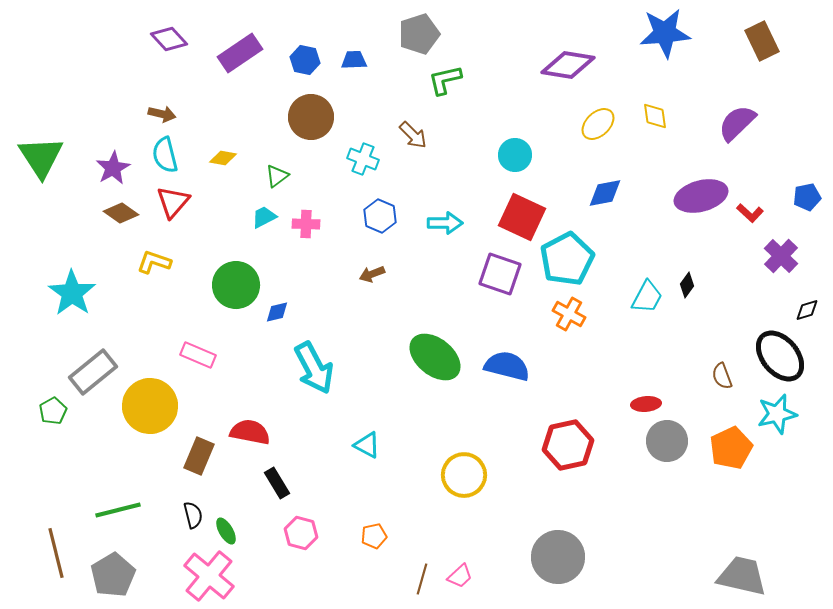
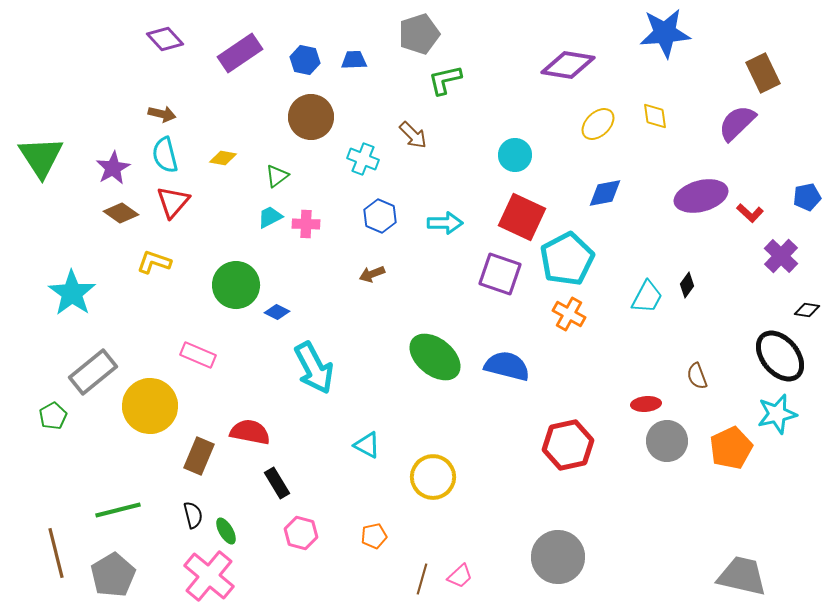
purple diamond at (169, 39): moved 4 px left
brown rectangle at (762, 41): moved 1 px right, 32 px down
cyan trapezoid at (264, 217): moved 6 px right
black diamond at (807, 310): rotated 25 degrees clockwise
blue diamond at (277, 312): rotated 40 degrees clockwise
brown semicircle at (722, 376): moved 25 px left
green pentagon at (53, 411): moved 5 px down
yellow circle at (464, 475): moved 31 px left, 2 px down
